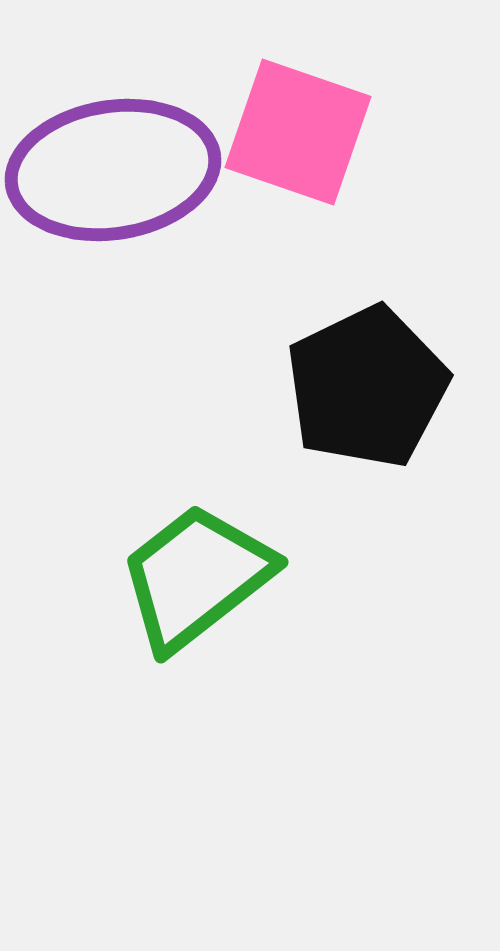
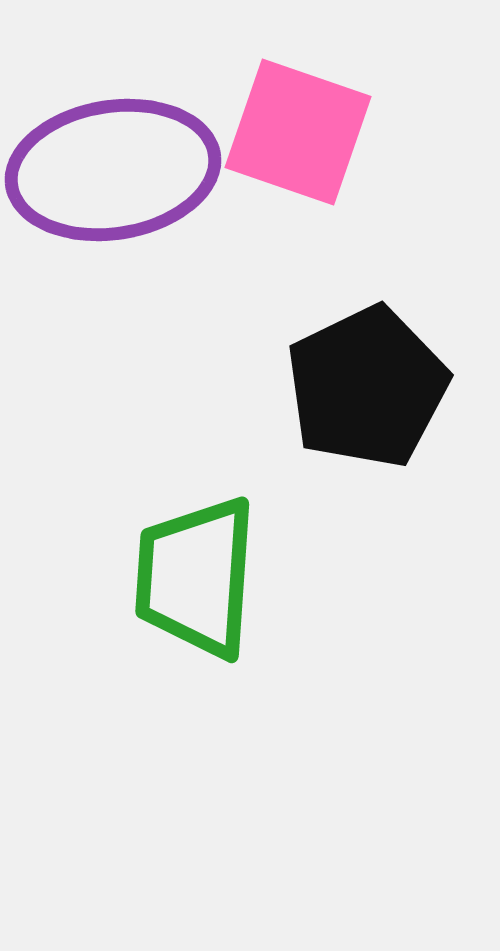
green trapezoid: rotated 48 degrees counterclockwise
